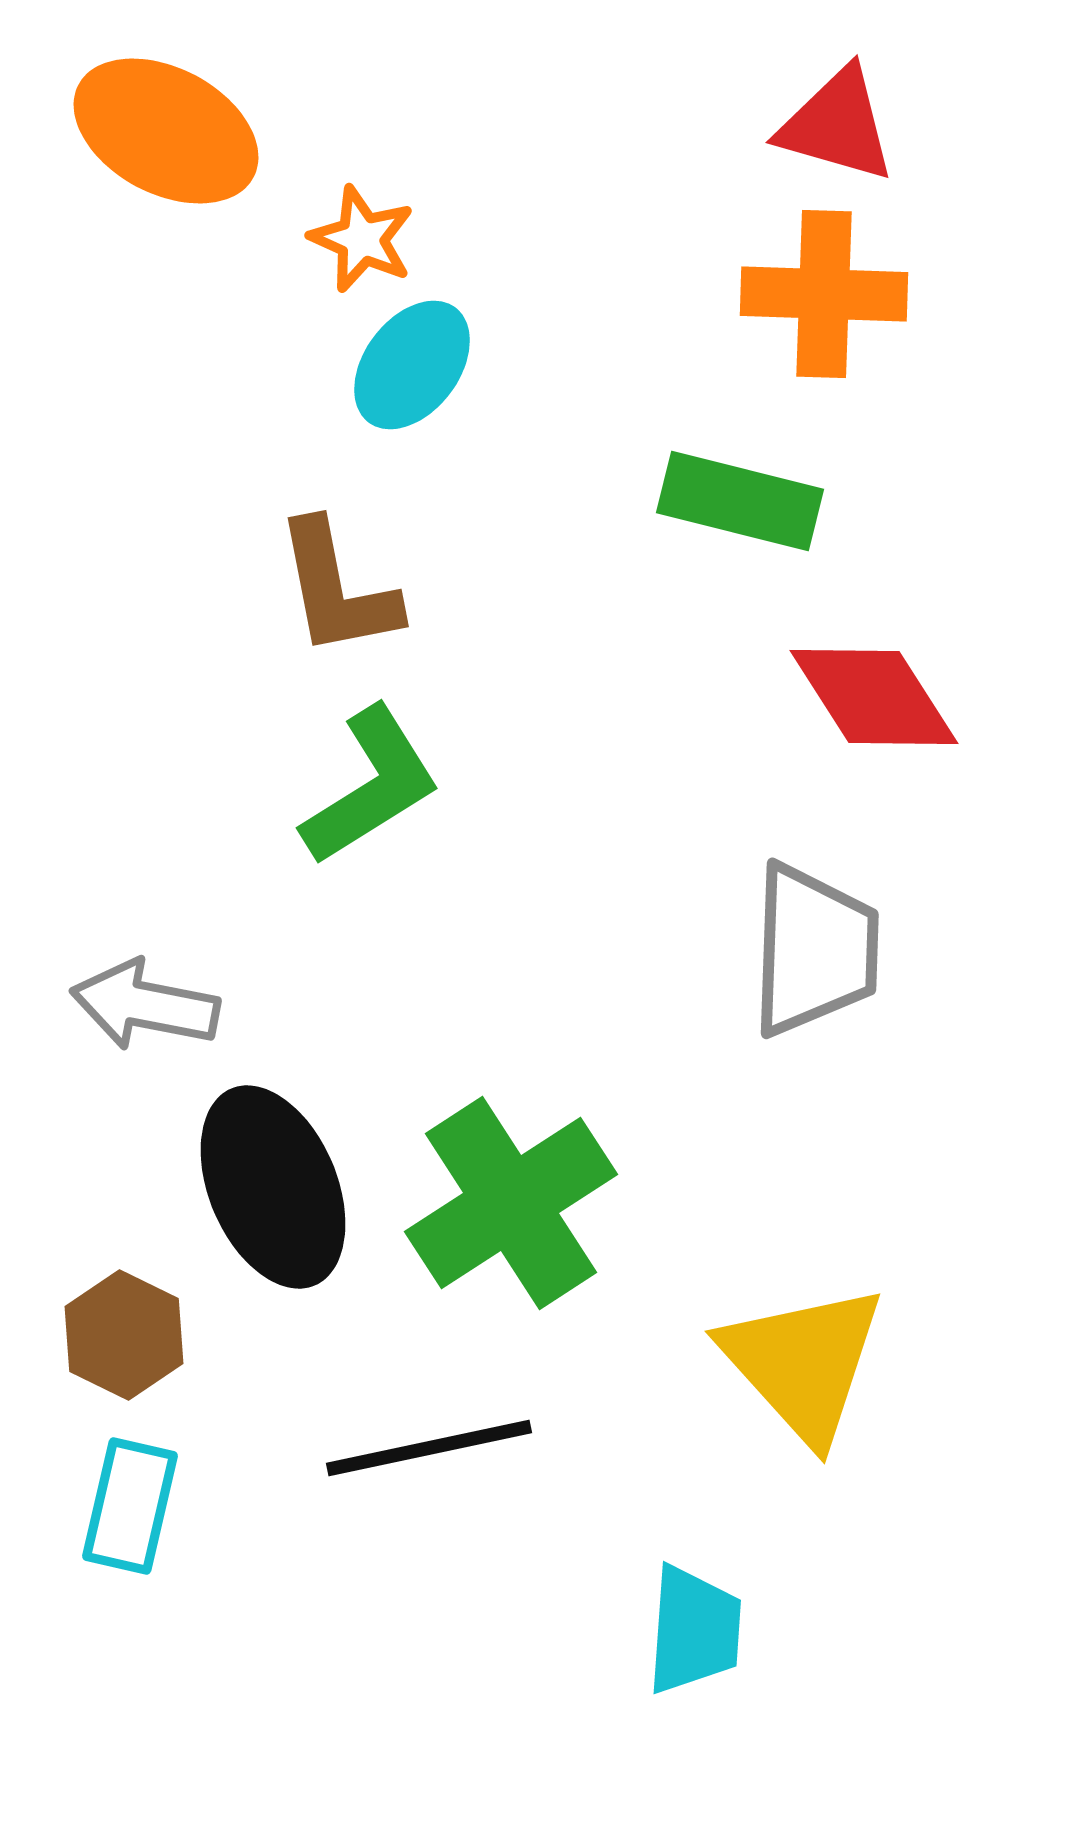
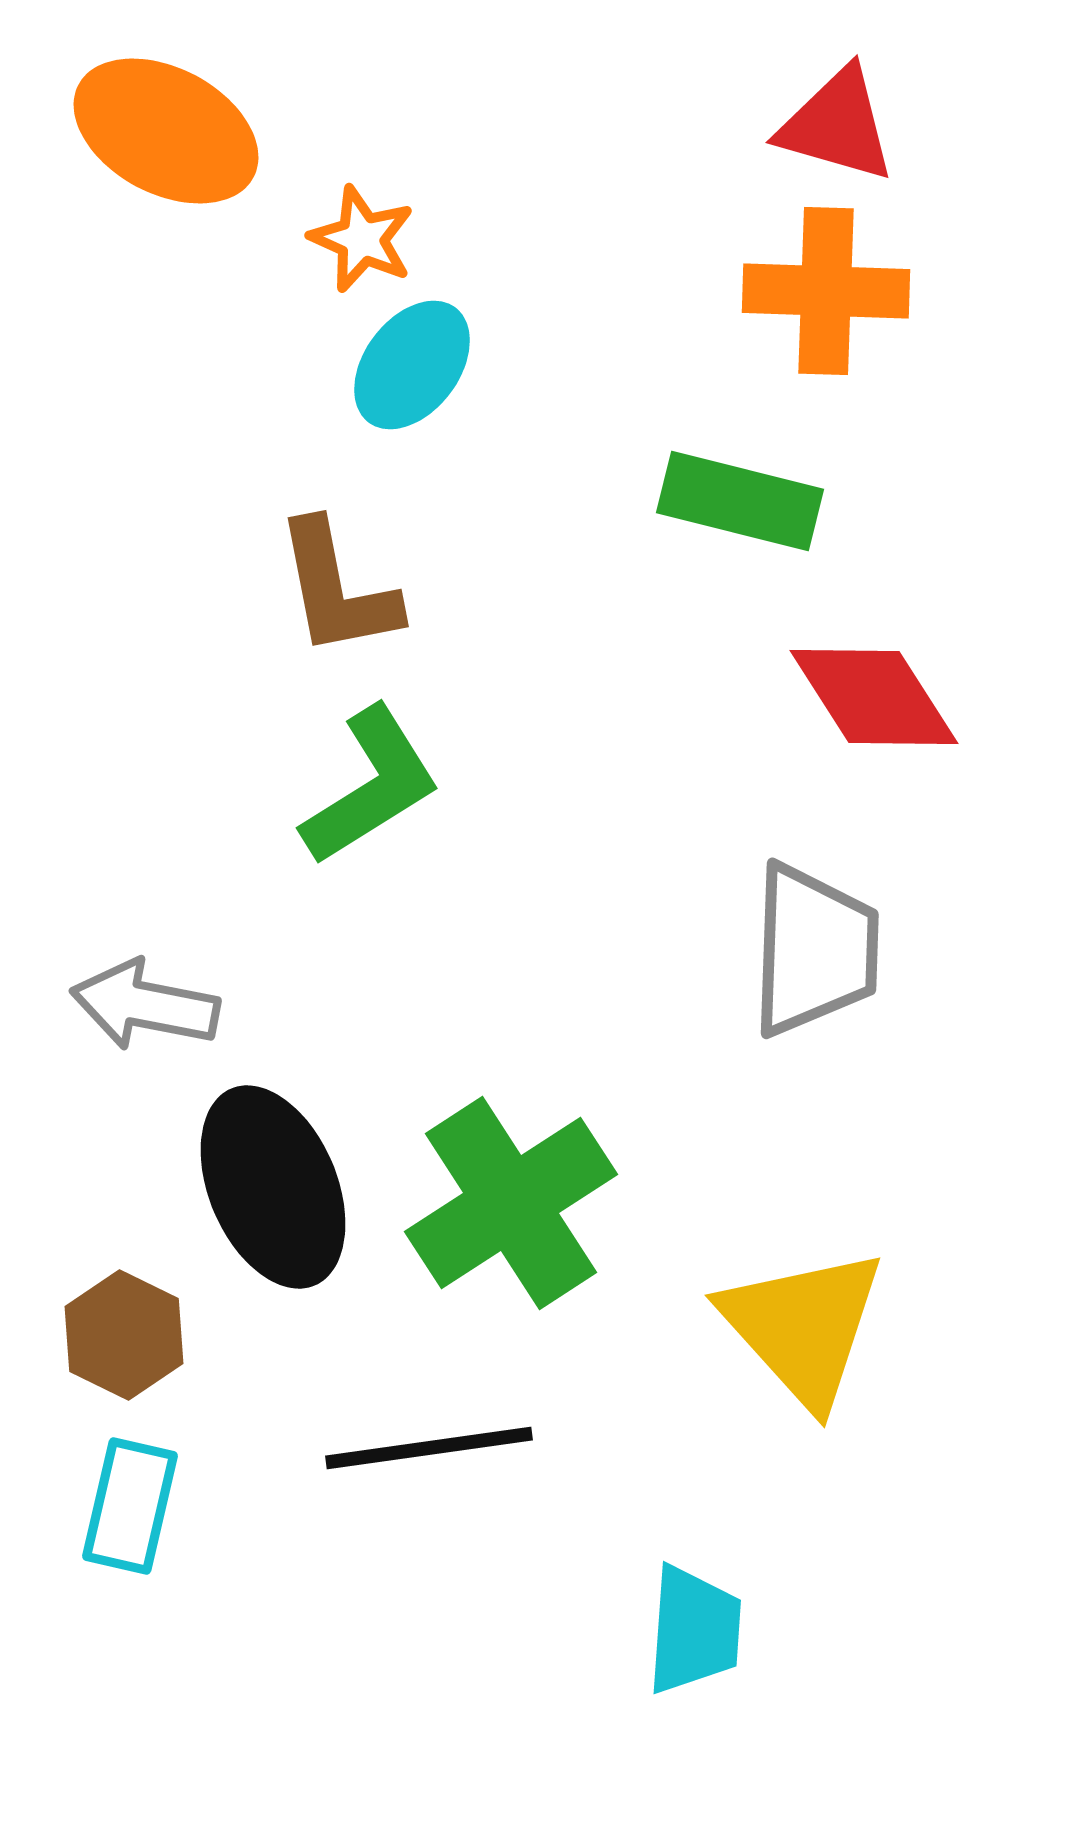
orange cross: moved 2 px right, 3 px up
yellow triangle: moved 36 px up
black line: rotated 4 degrees clockwise
